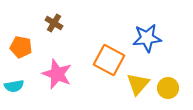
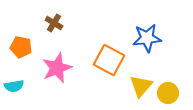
pink star: moved 6 px up; rotated 28 degrees clockwise
yellow triangle: moved 3 px right, 2 px down
yellow circle: moved 5 px down
